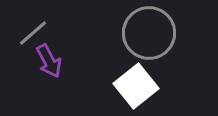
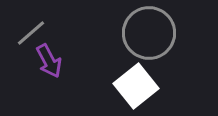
gray line: moved 2 px left
